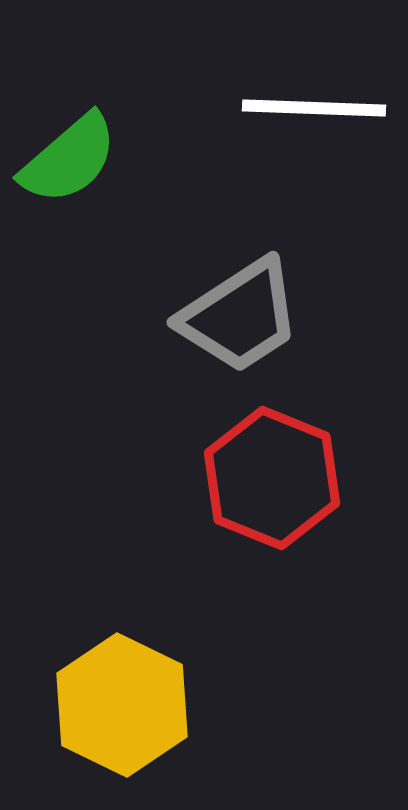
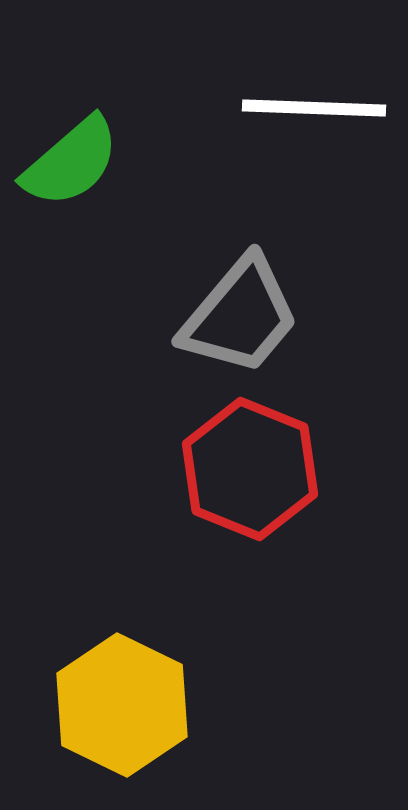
green semicircle: moved 2 px right, 3 px down
gray trapezoid: rotated 17 degrees counterclockwise
red hexagon: moved 22 px left, 9 px up
